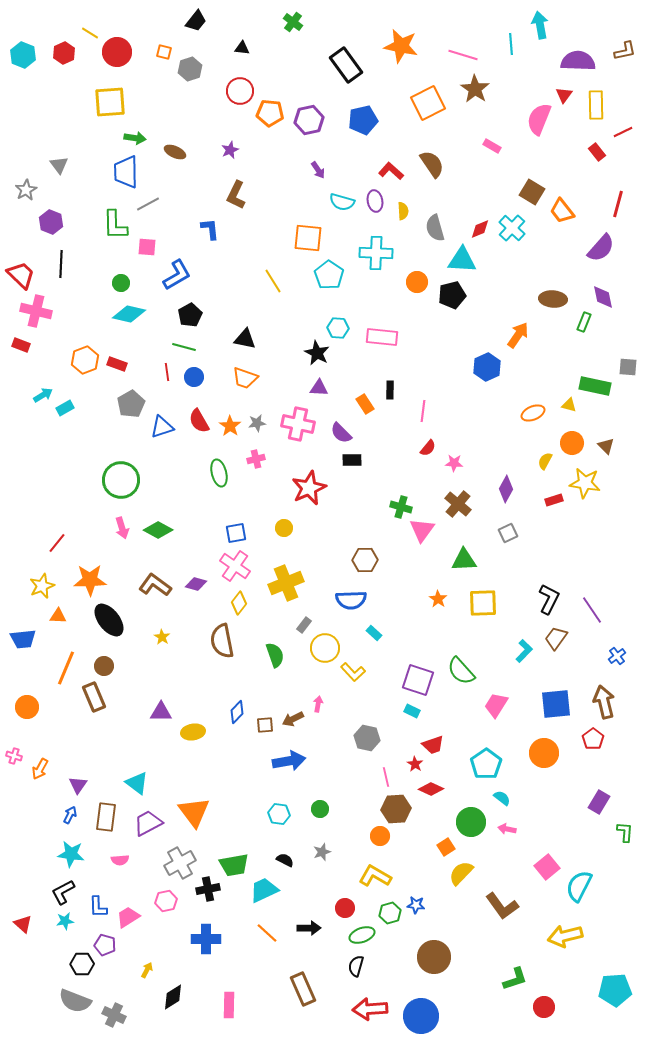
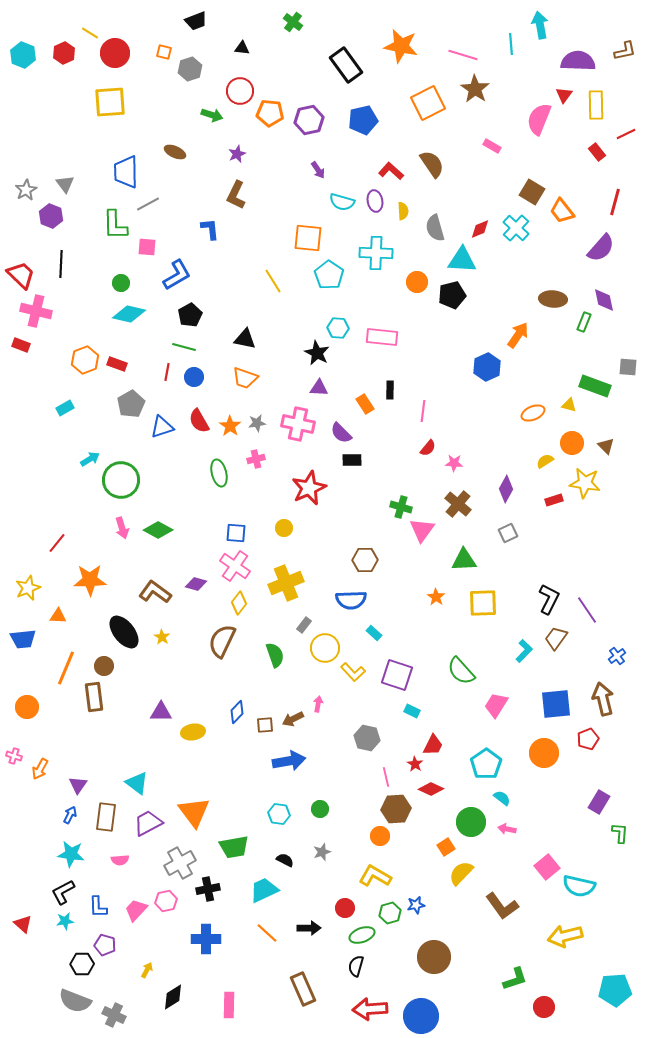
black trapezoid at (196, 21): rotated 30 degrees clockwise
red circle at (117, 52): moved 2 px left, 1 px down
red line at (623, 132): moved 3 px right, 2 px down
green arrow at (135, 138): moved 77 px right, 23 px up; rotated 10 degrees clockwise
purple star at (230, 150): moved 7 px right, 4 px down
gray triangle at (59, 165): moved 6 px right, 19 px down
red line at (618, 204): moved 3 px left, 2 px up
purple hexagon at (51, 222): moved 6 px up
cyan cross at (512, 228): moved 4 px right
purple diamond at (603, 297): moved 1 px right, 3 px down
red line at (167, 372): rotated 18 degrees clockwise
green rectangle at (595, 386): rotated 8 degrees clockwise
cyan arrow at (43, 395): moved 47 px right, 64 px down
yellow semicircle at (545, 461): rotated 30 degrees clockwise
blue square at (236, 533): rotated 15 degrees clockwise
brown L-shape at (155, 585): moved 7 px down
yellow star at (42, 586): moved 14 px left, 2 px down
orange star at (438, 599): moved 2 px left, 2 px up
purple line at (592, 610): moved 5 px left
black ellipse at (109, 620): moved 15 px right, 12 px down
brown semicircle at (222, 641): rotated 36 degrees clockwise
purple square at (418, 680): moved 21 px left, 5 px up
brown rectangle at (94, 697): rotated 16 degrees clockwise
brown arrow at (604, 702): moved 1 px left, 3 px up
red pentagon at (593, 739): moved 5 px left; rotated 15 degrees clockwise
red trapezoid at (433, 745): rotated 45 degrees counterclockwise
green L-shape at (625, 832): moved 5 px left, 1 px down
green trapezoid at (234, 865): moved 18 px up
cyan semicircle at (579, 886): rotated 104 degrees counterclockwise
blue star at (416, 905): rotated 18 degrees counterclockwise
pink trapezoid at (128, 917): moved 8 px right, 7 px up; rotated 15 degrees counterclockwise
